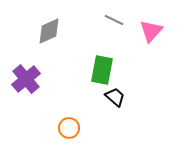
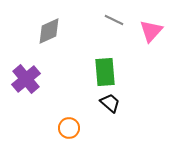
green rectangle: moved 3 px right, 2 px down; rotated 16 degrees counterclockwise
black trapezoid: moved 5 px left, 6 px down
